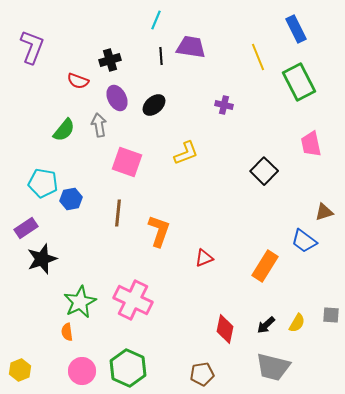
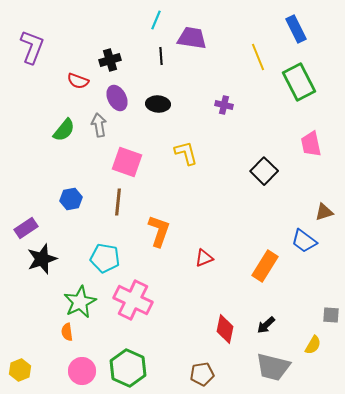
purple trapezoid: moved 1 px right, 9 px up
black ellipse: moved 4 px right, 1 px up; rotated 45 degrees clockwise
yellow L-shape: rotated 84 degrees counterclockwise
cyan pentagon: moved 62 px right, 75 px down
brown line: moved 11 px up
yellow semicircle: moved 16 px right, 22 px down
